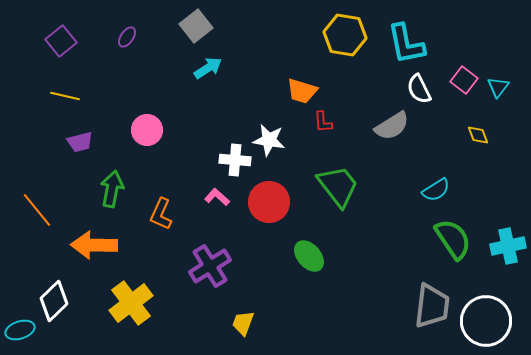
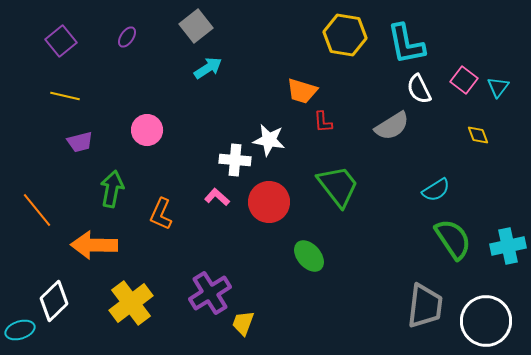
purple cross: moved 27 px down
gray trapezoid: moved 7 px left
